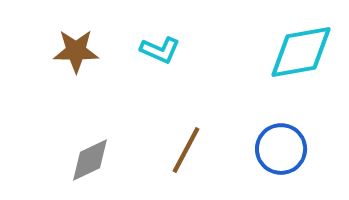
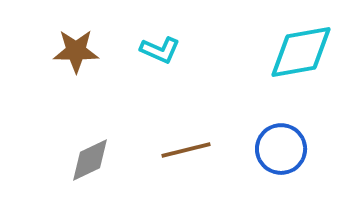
brown line: rotated 48 degrees clockwise
